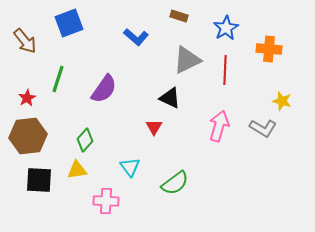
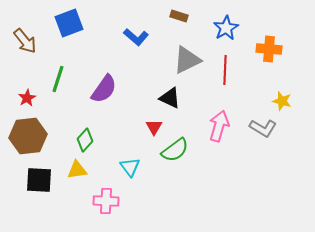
green semicircle: moved 33 px up
